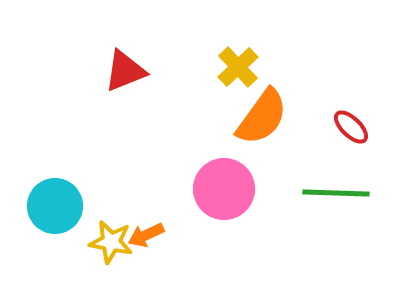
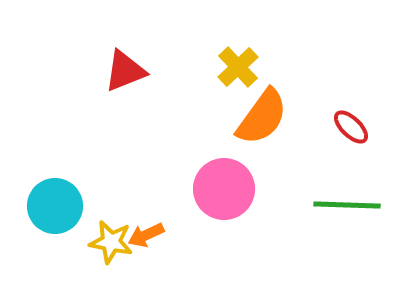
green line: moved 11 px right, 12 px down
